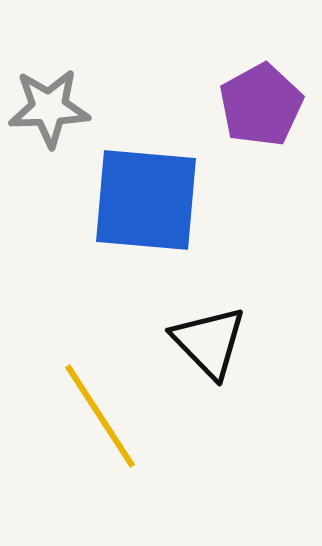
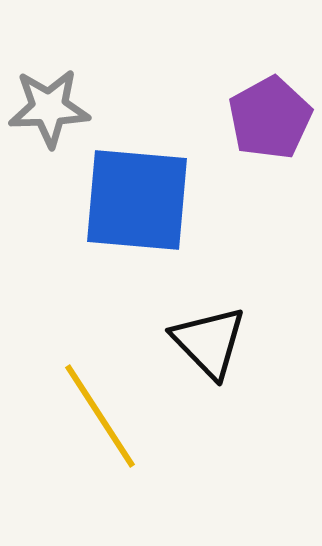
purple pentagon: moved 9 px right, 13 px down
blue square: moved 9 px left
